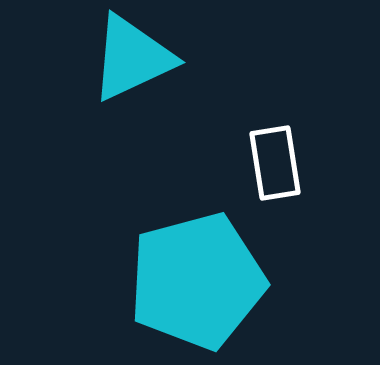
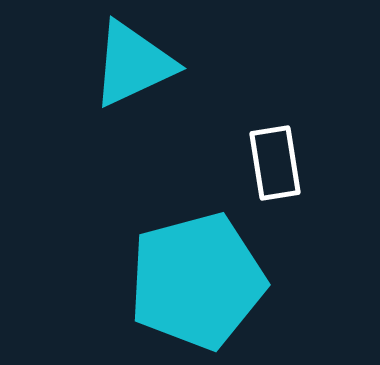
cyan triangle: moved 1 px right, 6 px down
